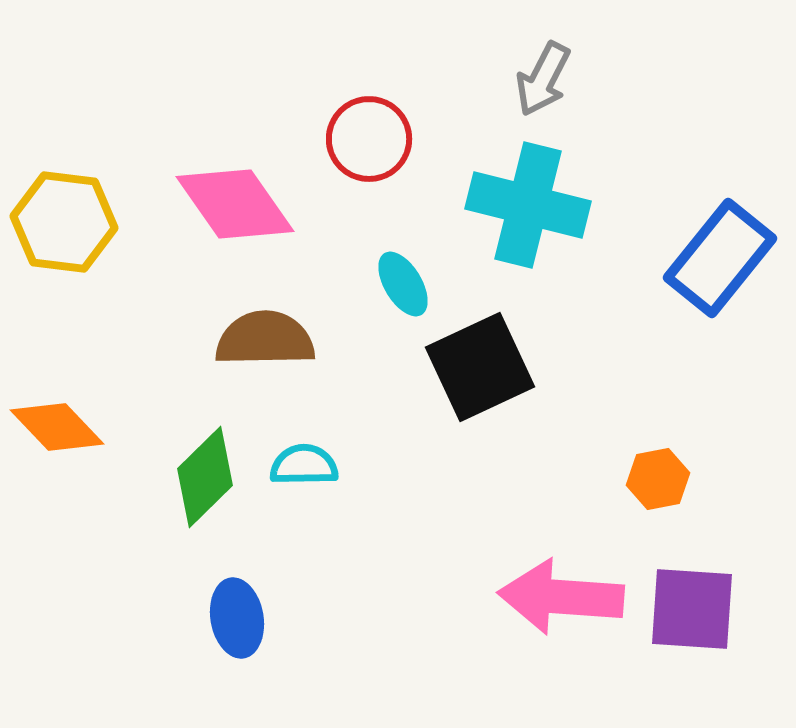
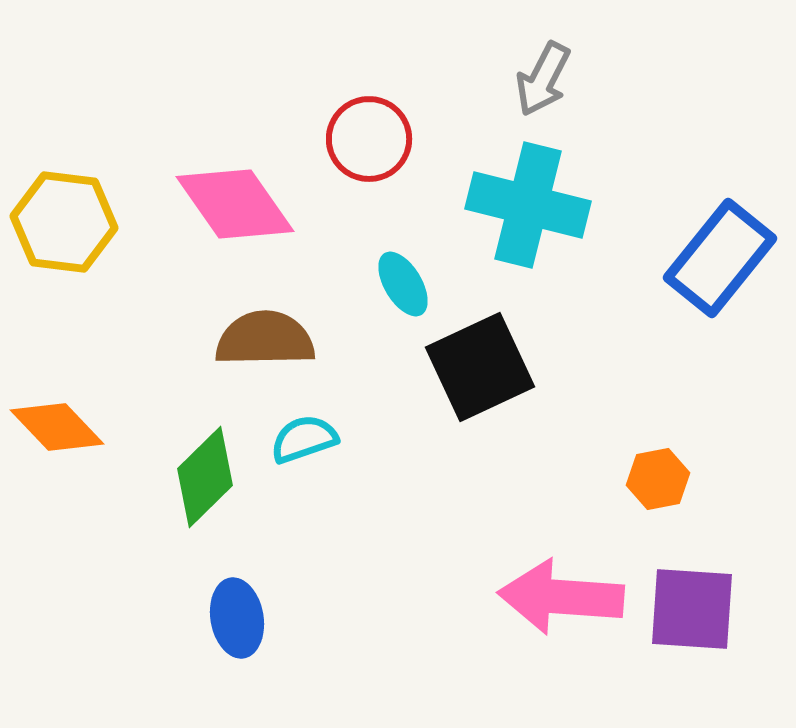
cyan semicircle: moved 26 px up; rotated 18 degrees counterclockwise
